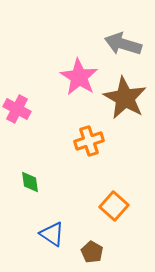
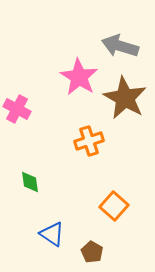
gray arrow: moved 3 px left, 2 px down
